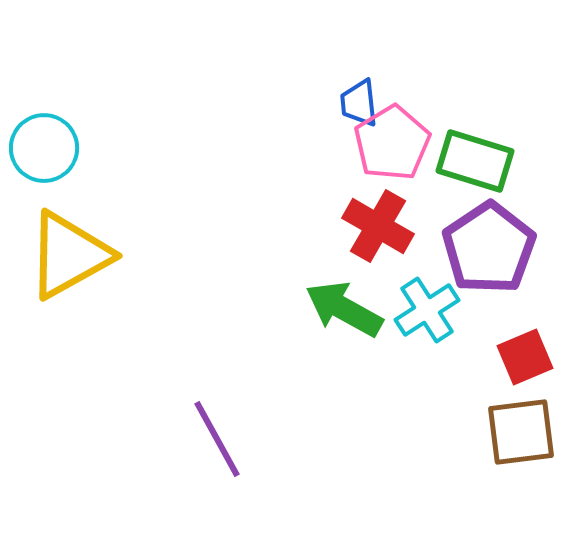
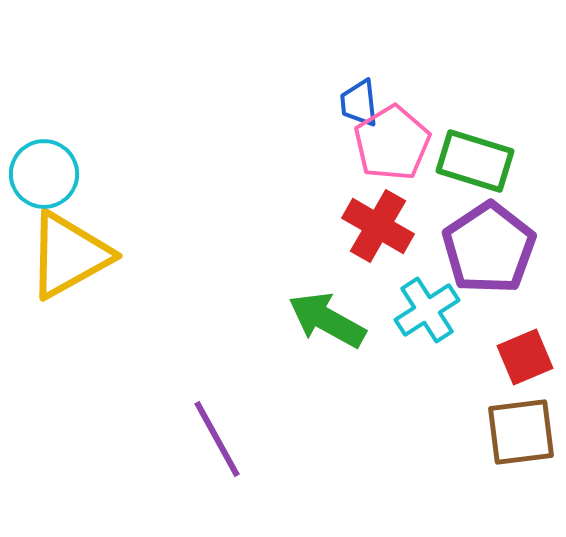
cyan circle: moved 26 px down
green arrow: moved 17 px left, 11 px down
